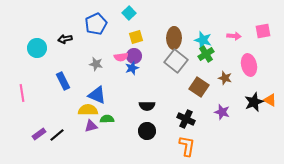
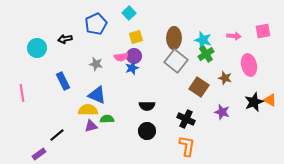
purple rectangle: moved 20 px down
